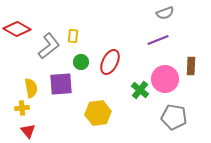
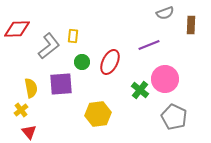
red diamond: rotated 32 degrees counterclockwise
purple line: moved 9 px left, 5 px down
green circle: moved 1 px right
brown rectangle: moved 41 px up
yellow cross: moved 1 px left, 2 px down; rotated 32 degrees counterclockwise
yellow hexagon: moved 1 px down
gray pentagon: rotated 15 degrees clockwise
red triangle: moved 1 px right, 1 px down
